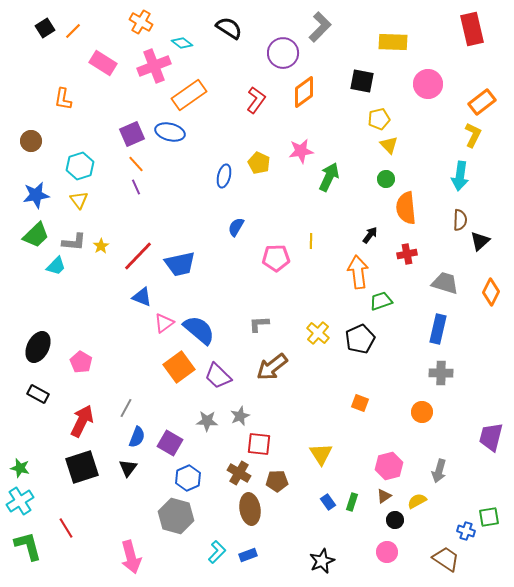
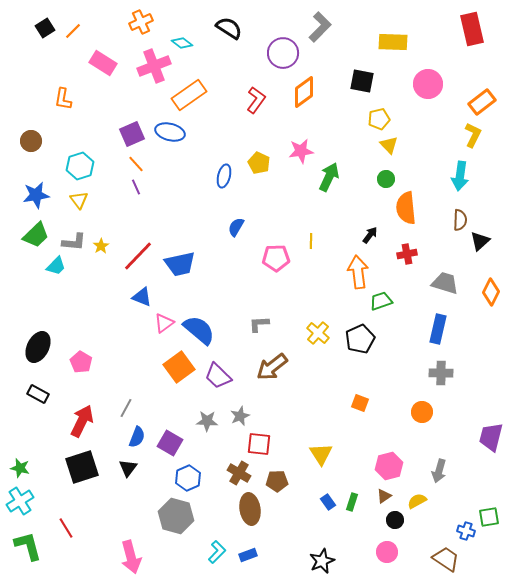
orange cross at (141, 22): rotated 35 degrees clockwise
